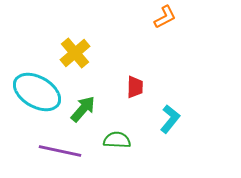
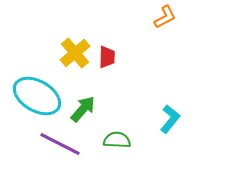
red trapezoid: moved 28 px left, 30 px up
cyan ellipse: moved 4 px down
purple line: moved 7 px up; rotated 15 degrees clockwise
